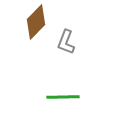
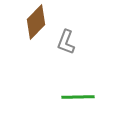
green line: moved 15 px right
